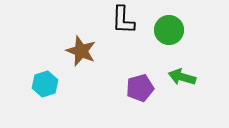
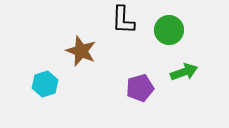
green arrow: moved 2 px right, 5 px up; rotated 144 degrees clockwise
